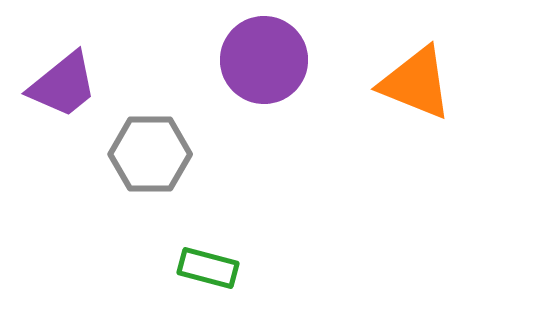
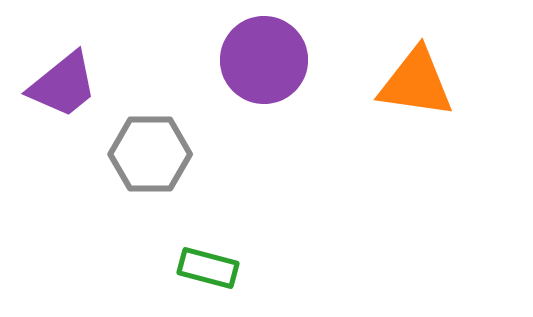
orange triangle: rotated 14 degrees counterclockwise
